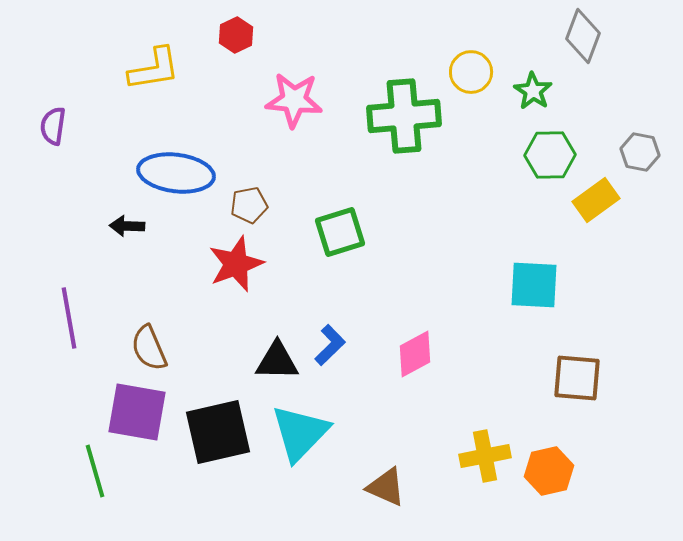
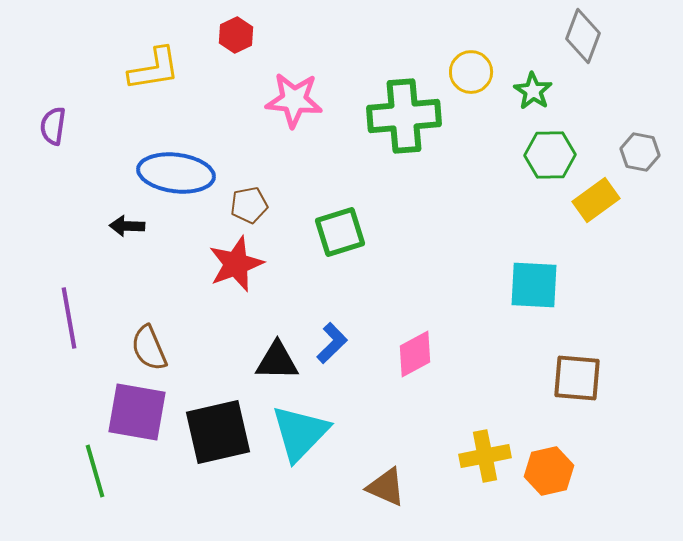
blue L-shape: moved 2 px right, 2 px up
